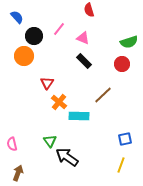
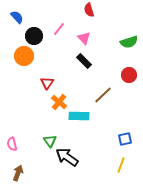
pink triangle: moved 1 px right; rotated 24 degrees clockwise
red circle: moved 7 px right, 11 px down
